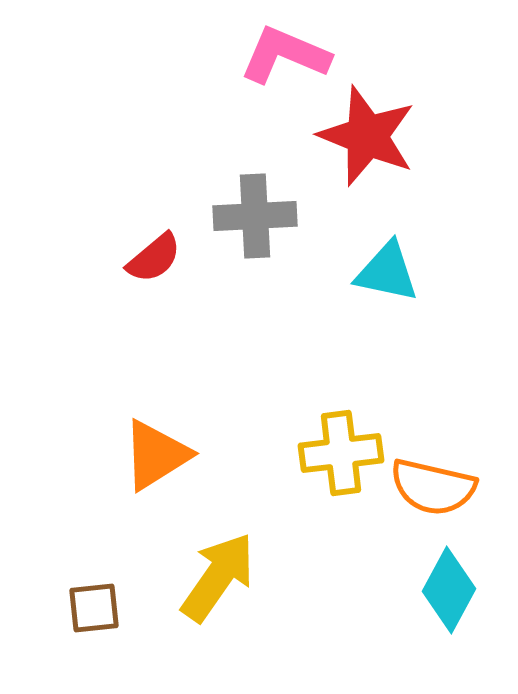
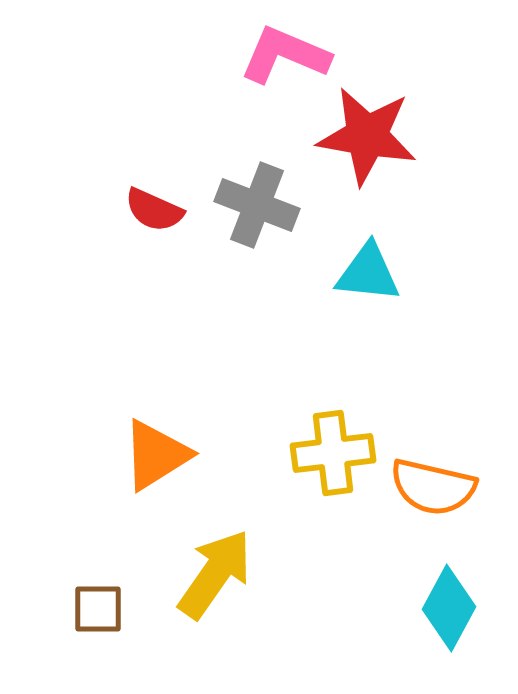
red star: rotated 12 degrees counterclockwise
gray cross: moved 2 px right, 11 px up; rotated 24 degrees clockwise
red semicircle: moved 48 px up; rotated 64 degrees clockwise
cyan triangle: moved 19 px left, 1 px down; rotated 6 degrees counterclockwise
yellow cross: moved 8 px left
yellow arrow: moved 3 px left, 3 px up
cyan diamond: moved 18 px down
brown square: moved 4 px right, 1 px down; rotated 6 degrees clockwise
